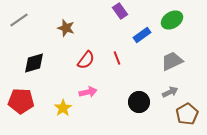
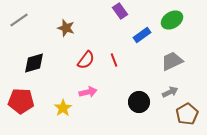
red line: moved 3 px left, 2 px down
